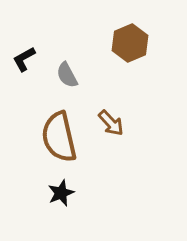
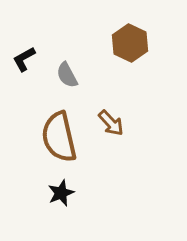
brown hexagon: rotated 12 degrees counterclockwise
